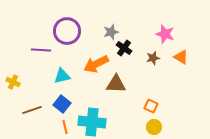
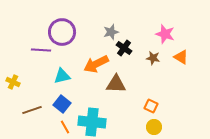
purple circle: moved 5 px left, 1 px down
brown star: rotated 24 degrees clockwise
orange line: rotated 16 degrees counterclockwise
